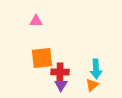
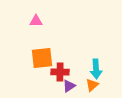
purple triangle: moved 8 px right, 1 px down; rotated 24 degrees clockwise
